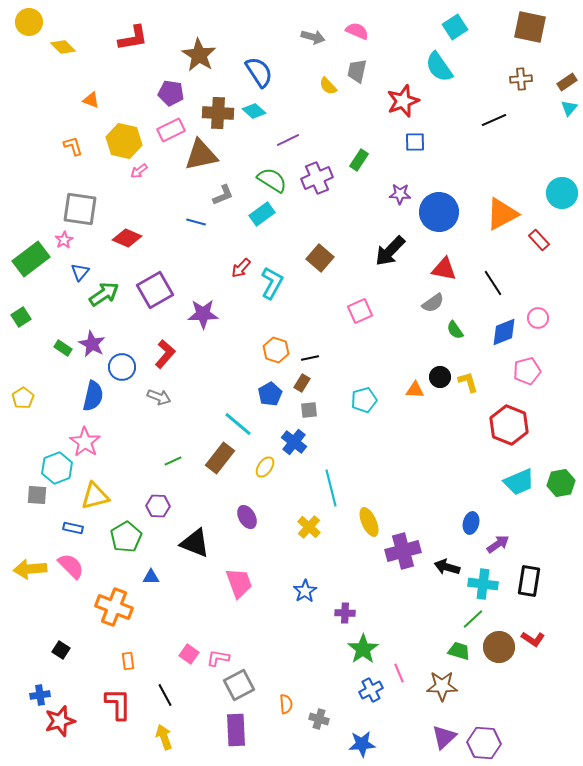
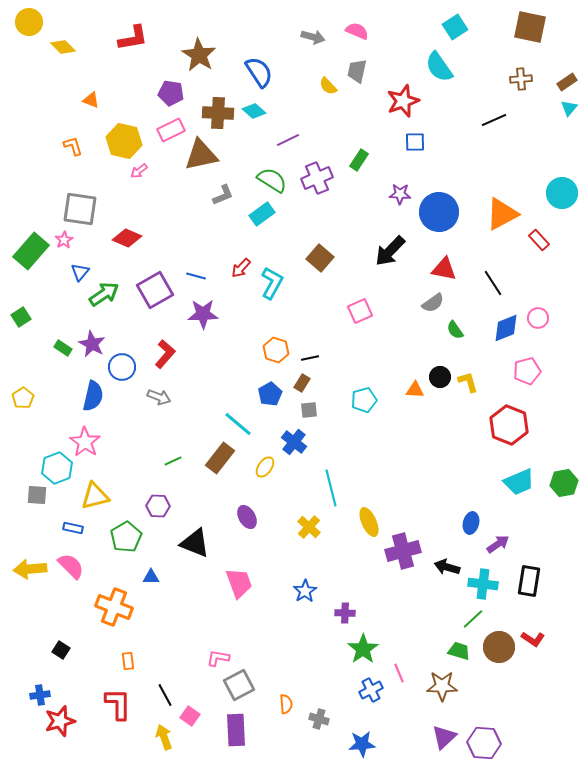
blue line at (196, 222): moved 54 px down
green rectangle at (31, 259): moved 8 px up; rotated 12 degrees counterclockwise
blue diamond at (504, 332): moved 2 px right, 4 px up
green hexagon at (561, 483): moved 3 px right
pink square at (189, 654): moved 1 px right, 62 px down
